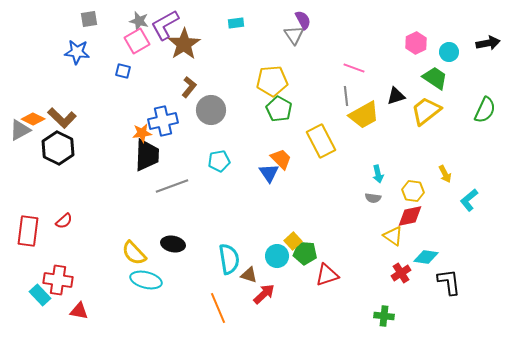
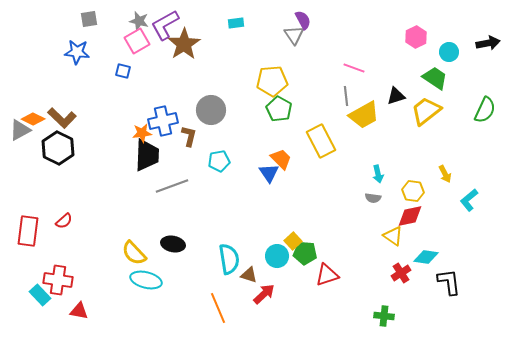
pink hexagon at (416, 43): moved 6 px up
brown L-shape at (189, 87): moved 49 px down; rotated 25 degrees counterclockwise
